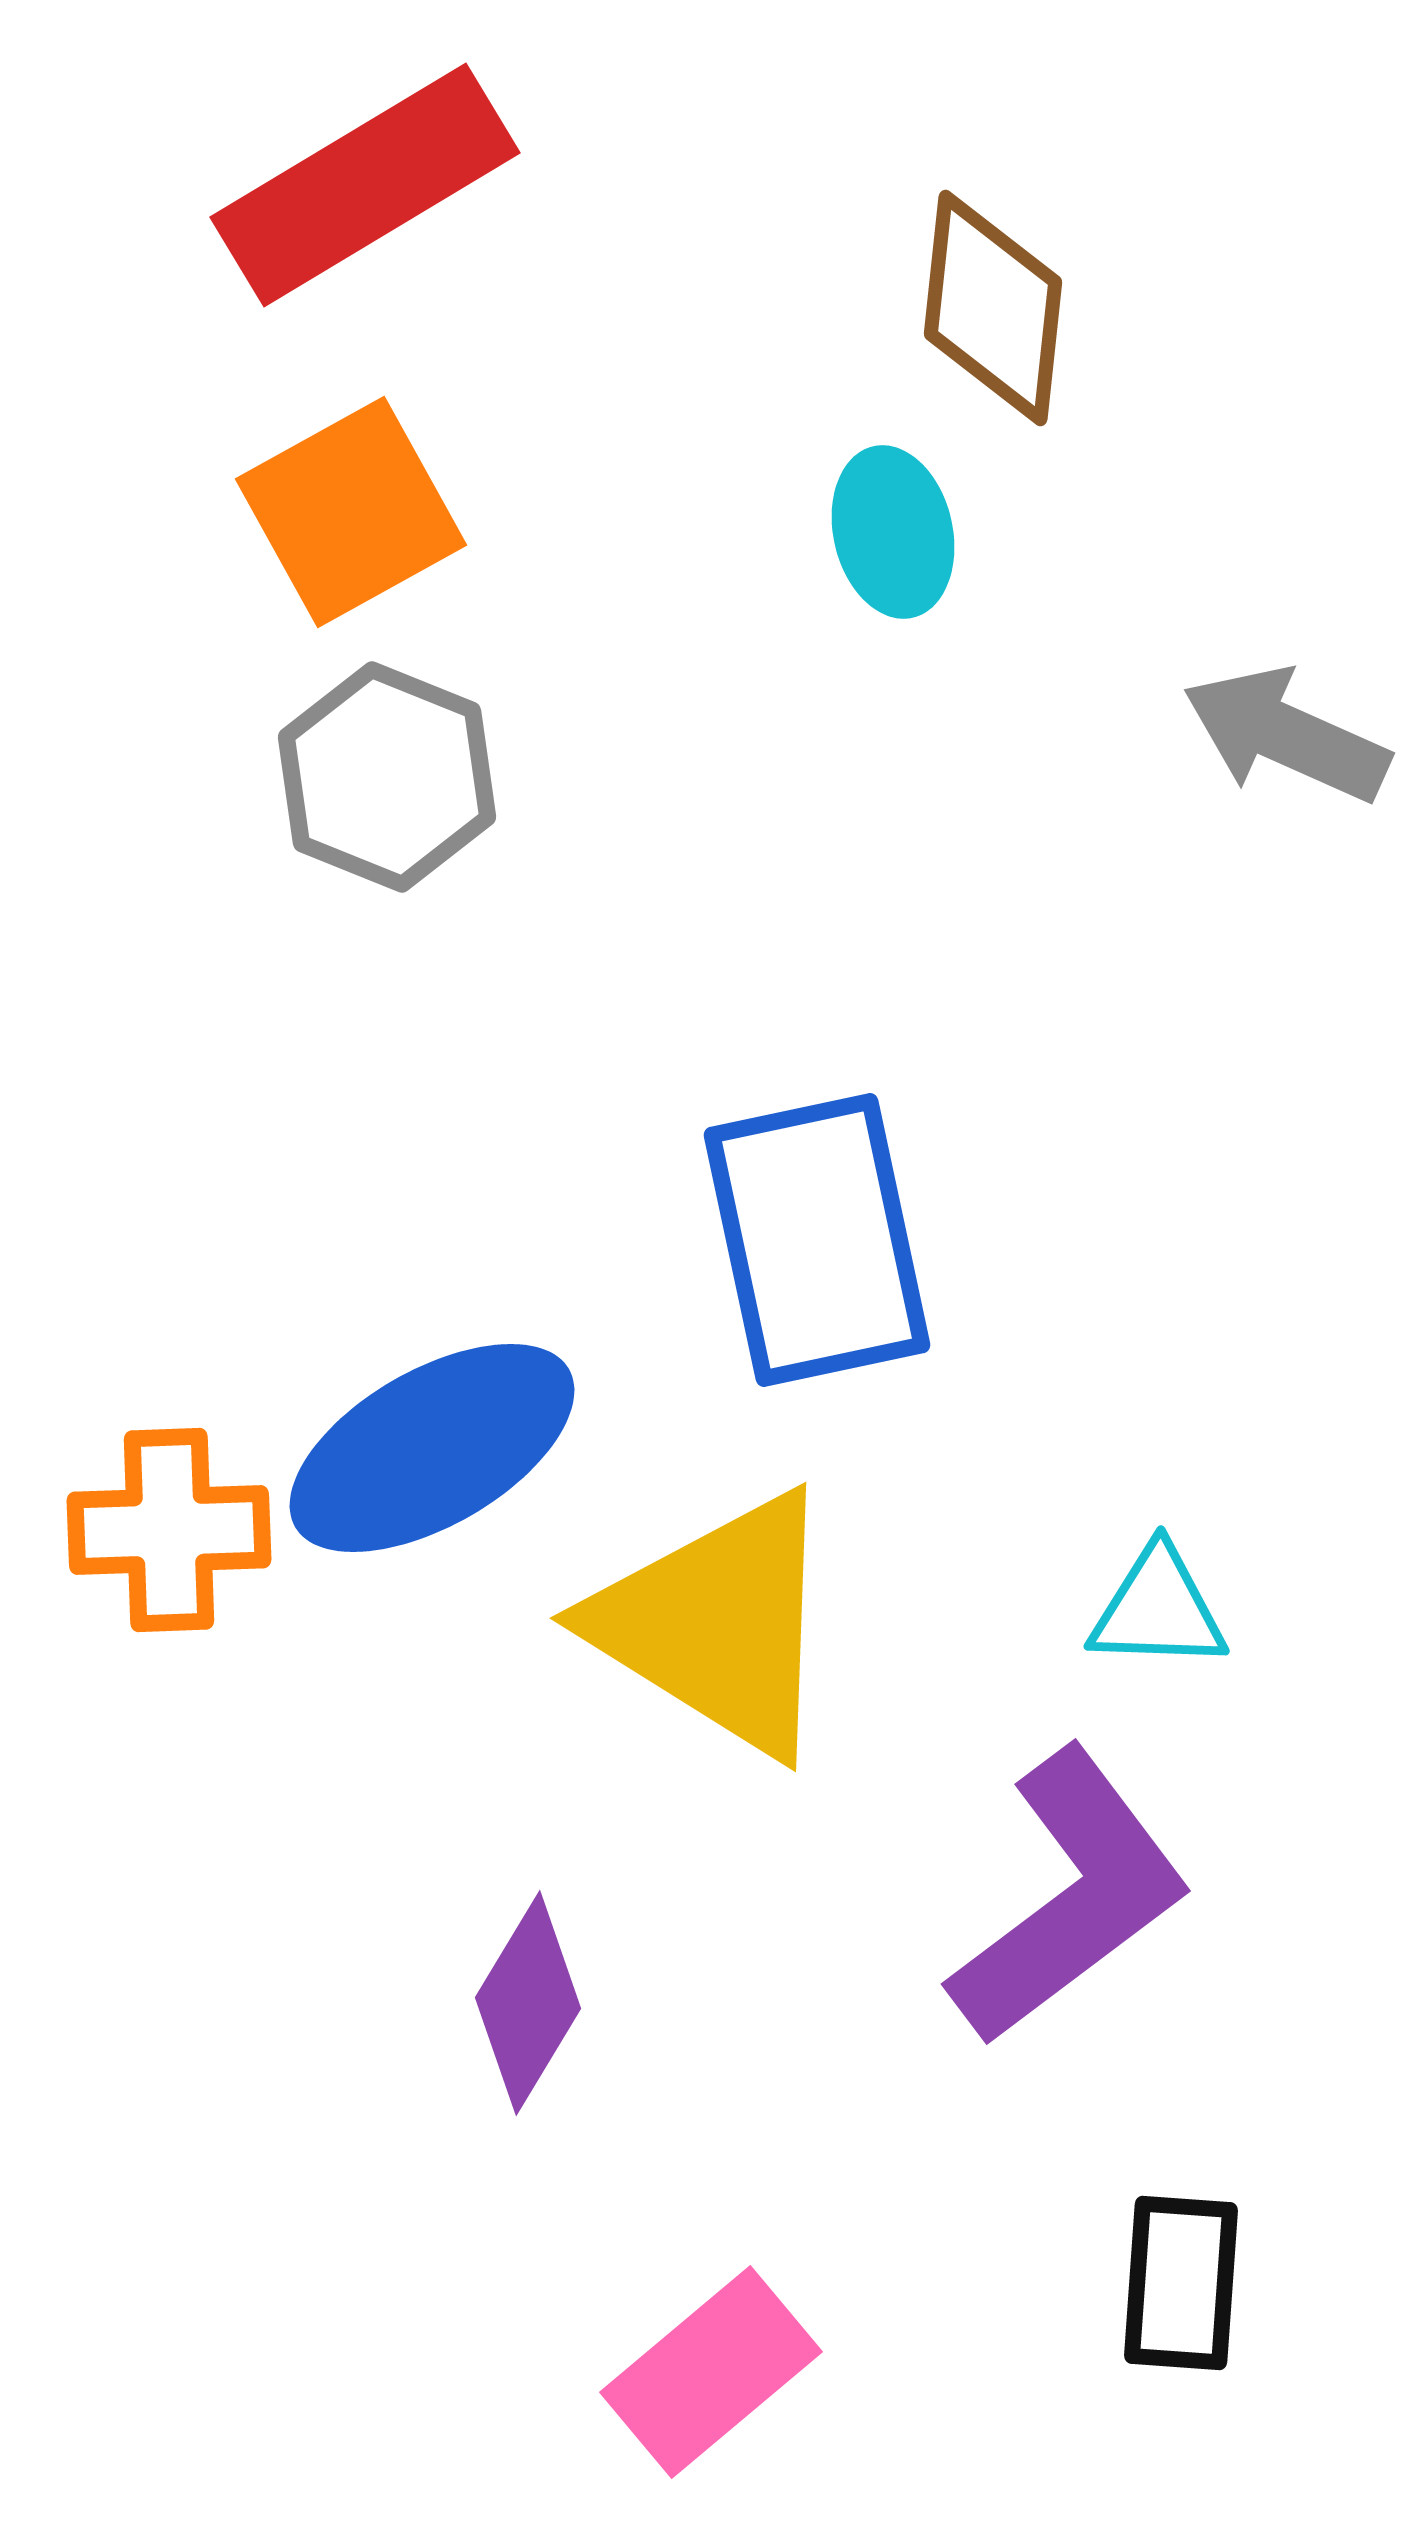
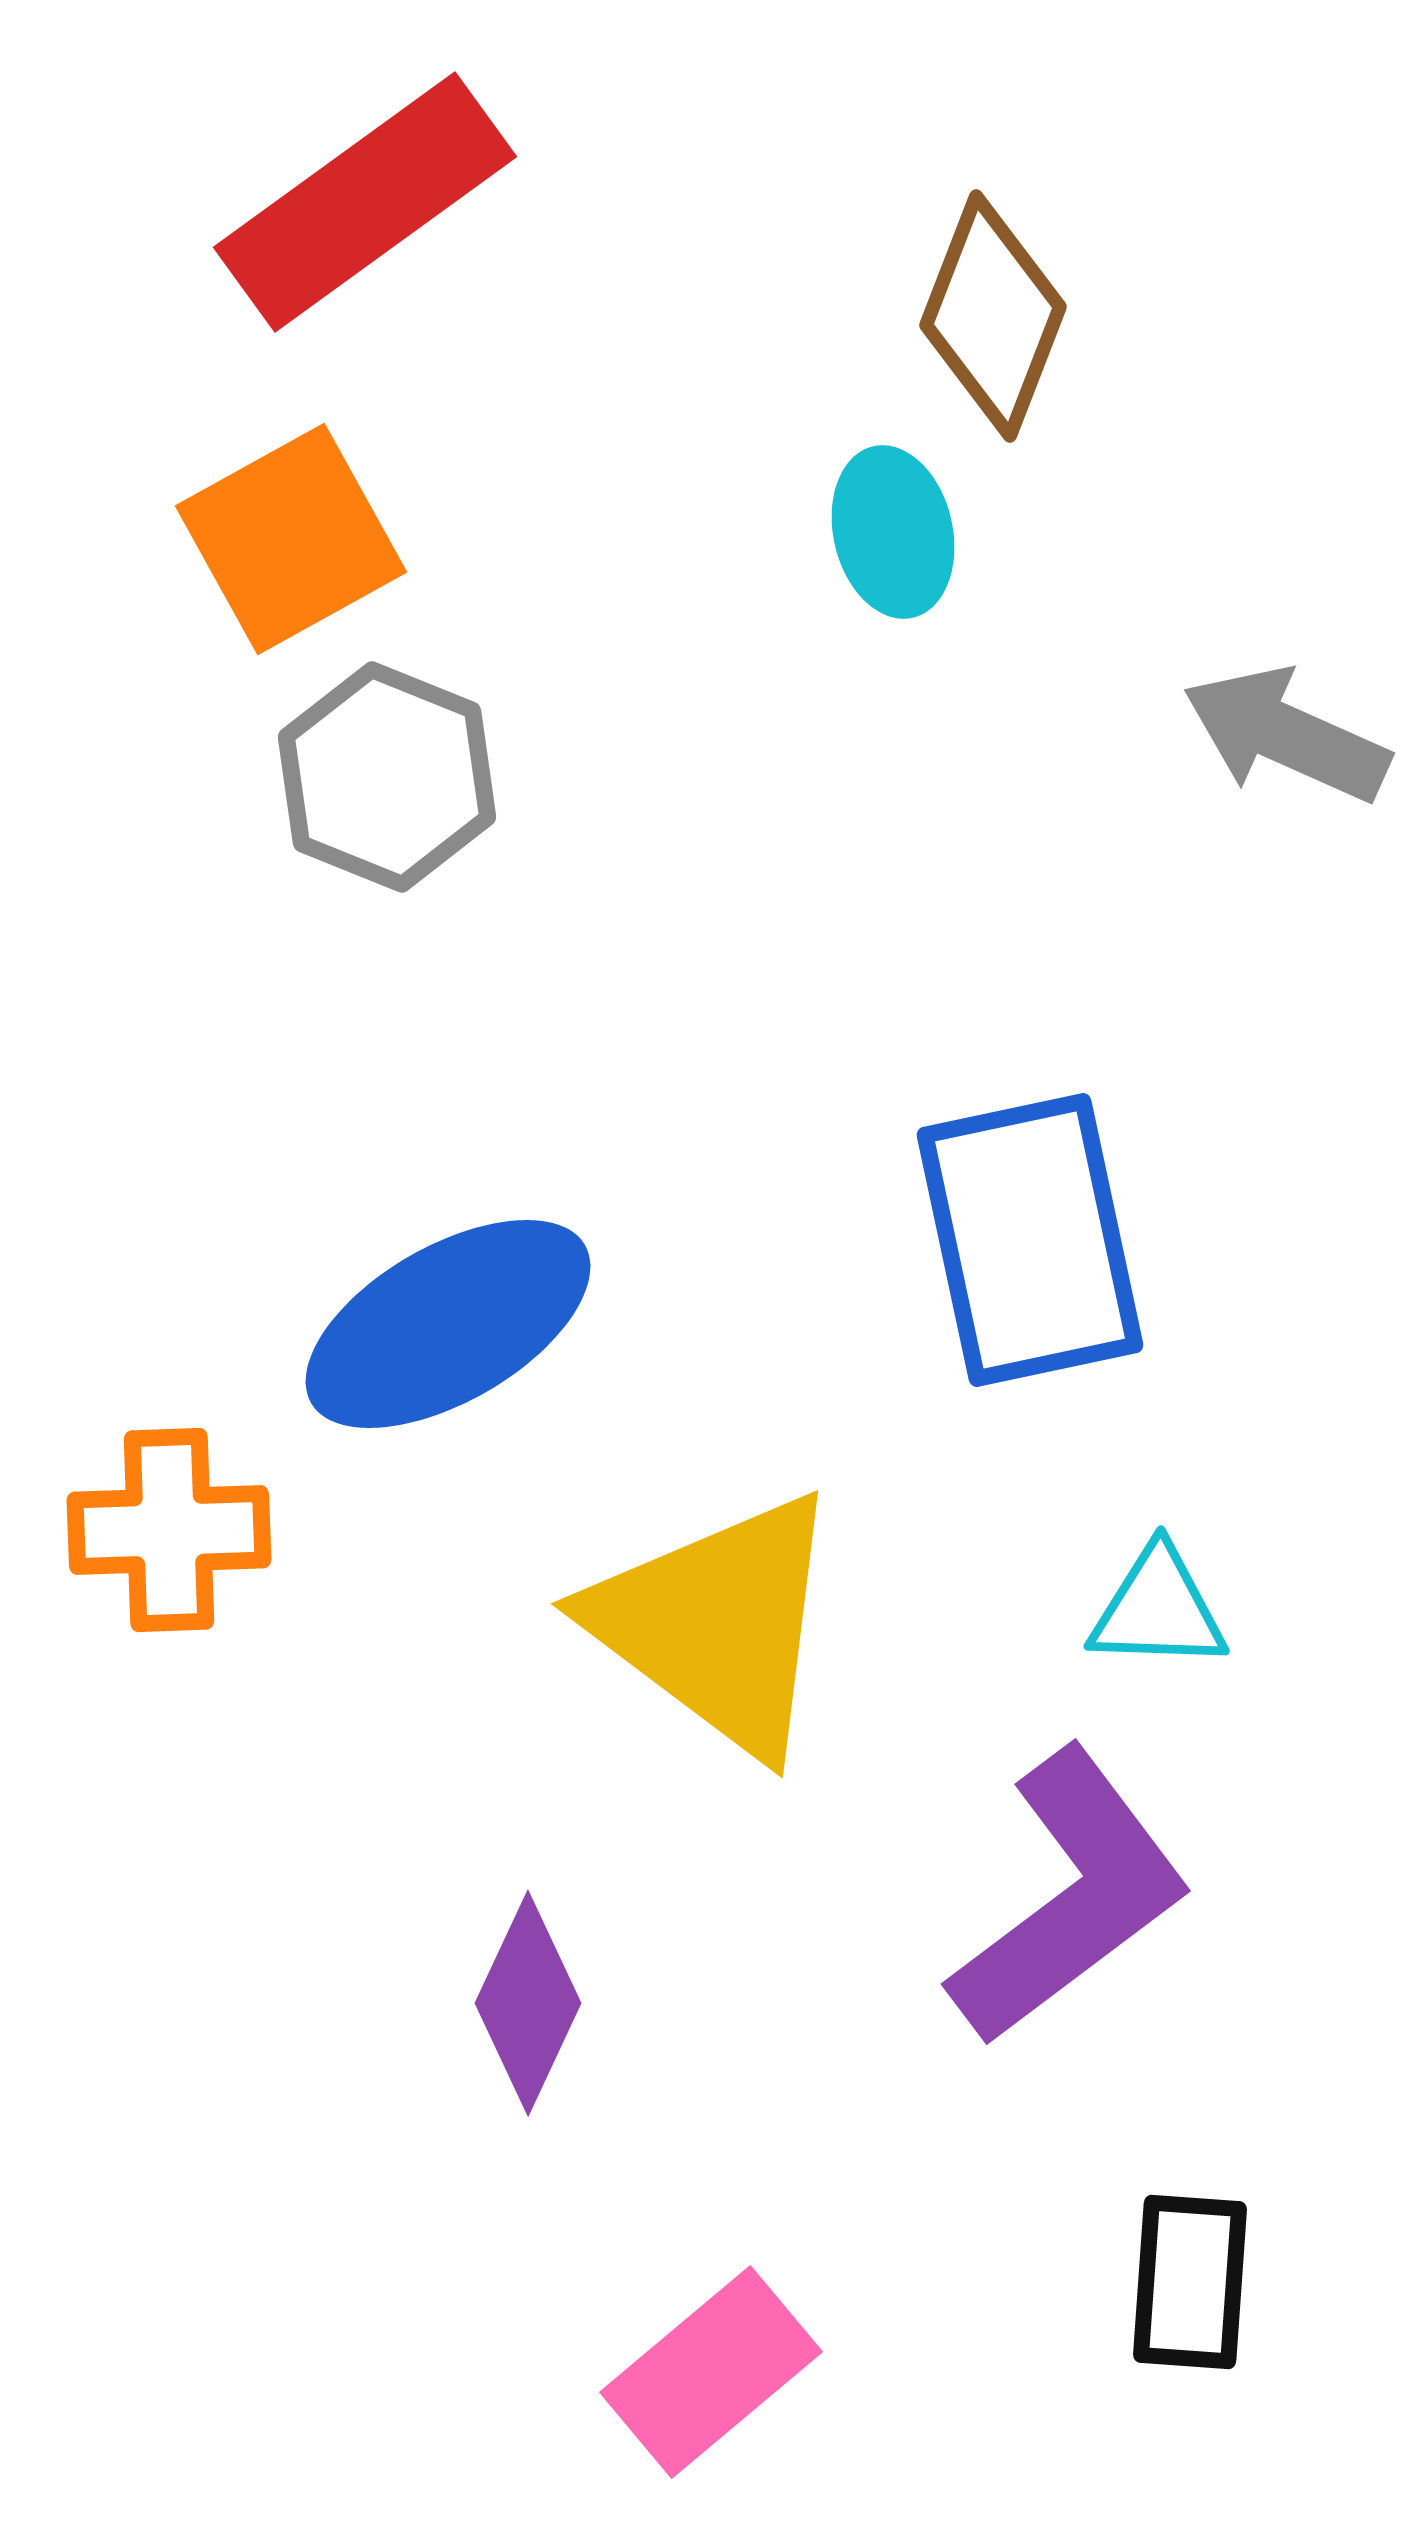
red rectangle: moved 17 px down; rotated 5 degrees counterclockwise
brown diamond: moved 8 px down; rotated 15 degrees clockwise
orange square: moved 60 px left, 27 px down
blue rectangle: moved 213 px right
blue ellipse: moved 16 px right, 124 px up
yellow triangle: rotated 5 degrees clockwise
purple diamond: rotated 6 degrees counterclockwise
black rectangle: moved 9 px right, 1 px up
